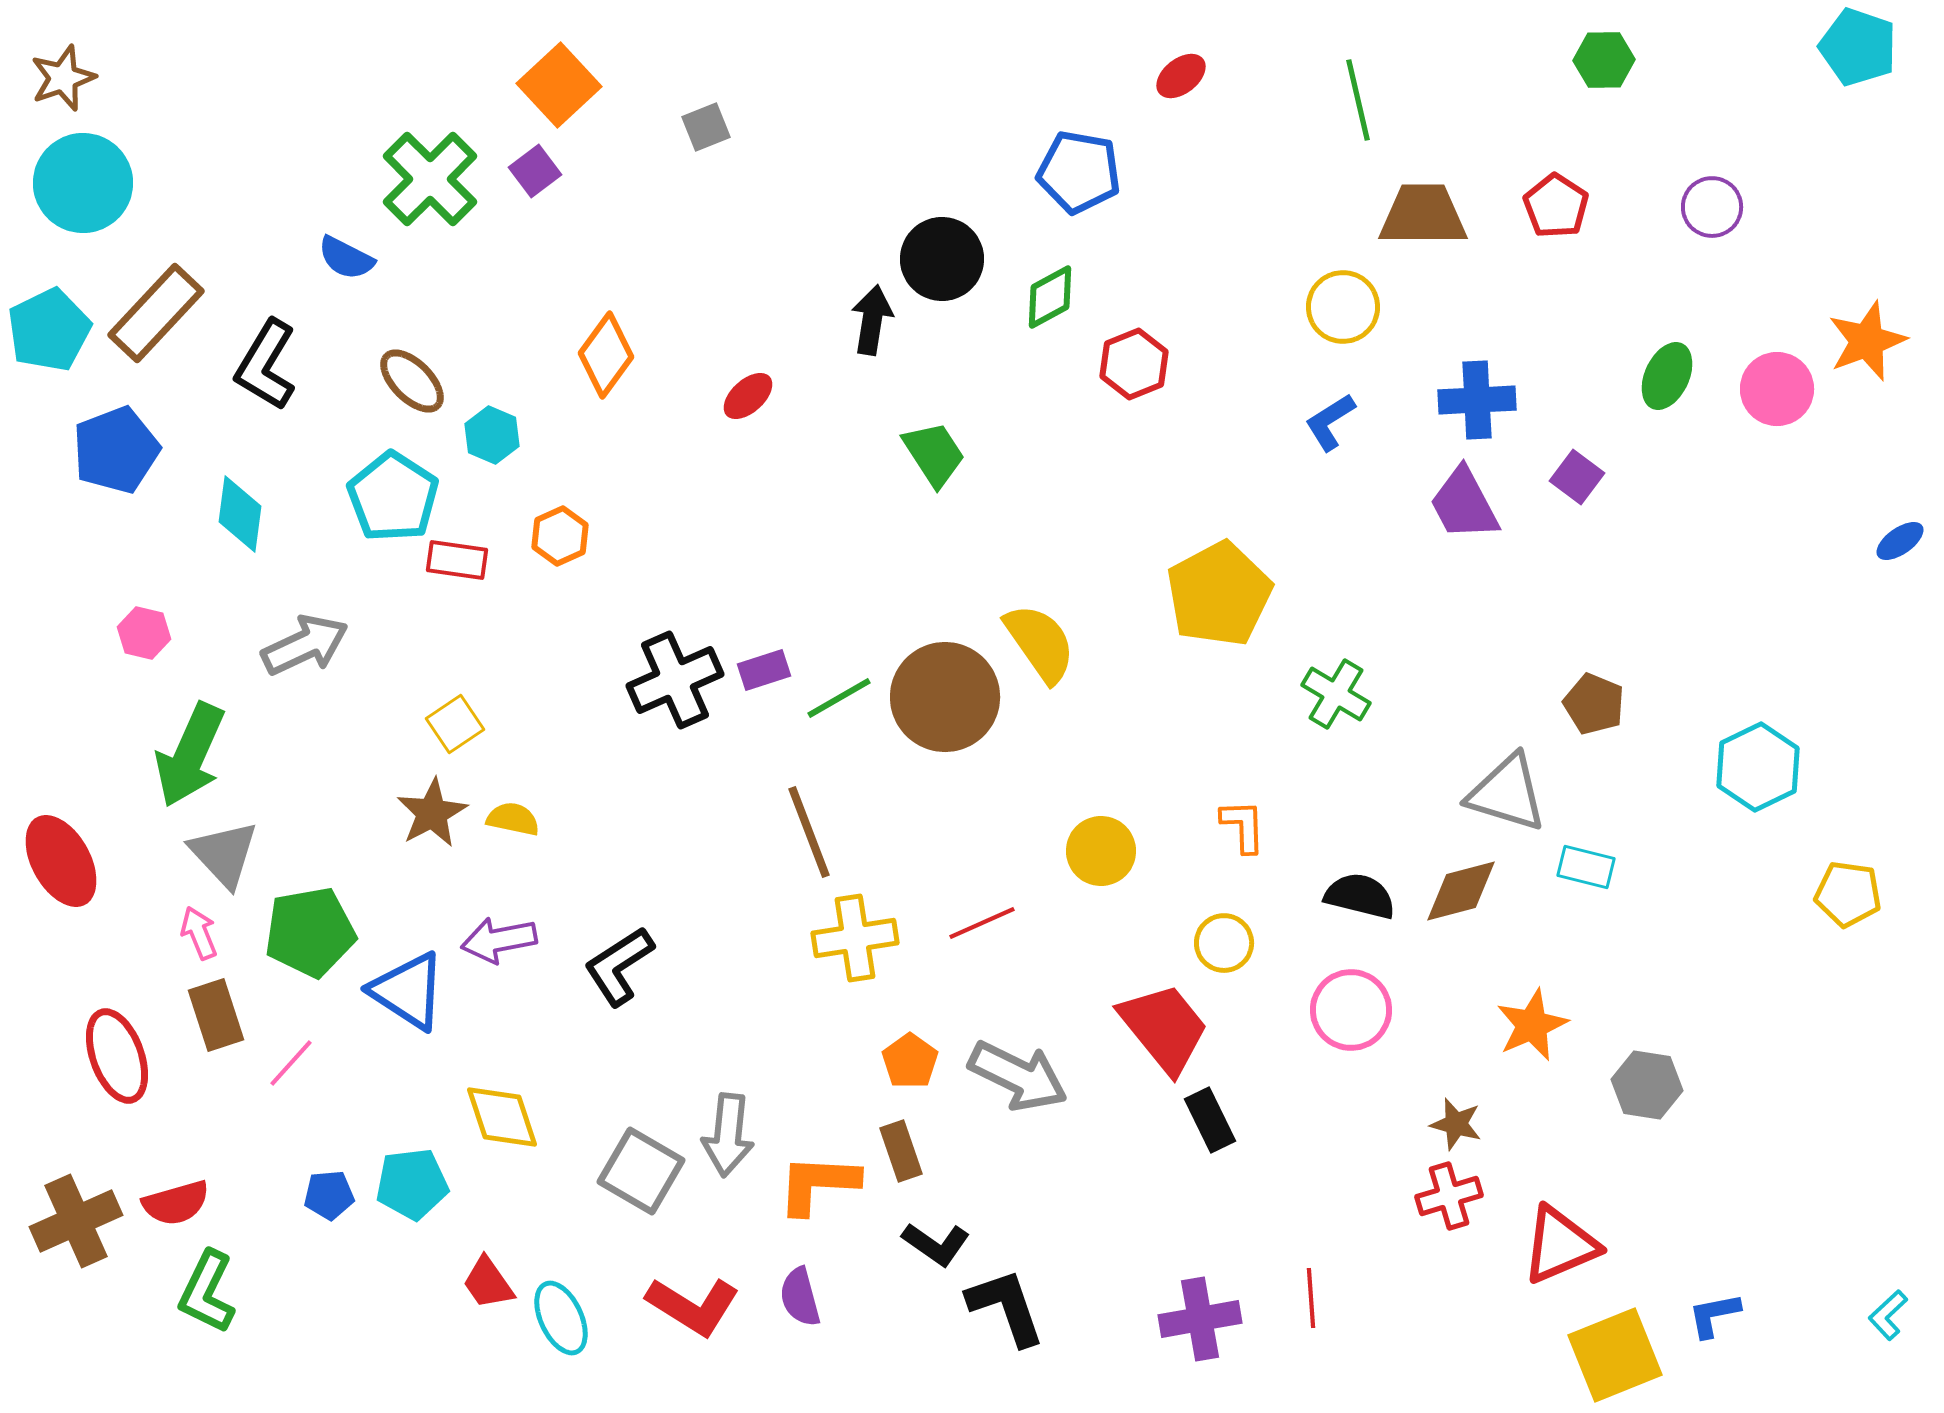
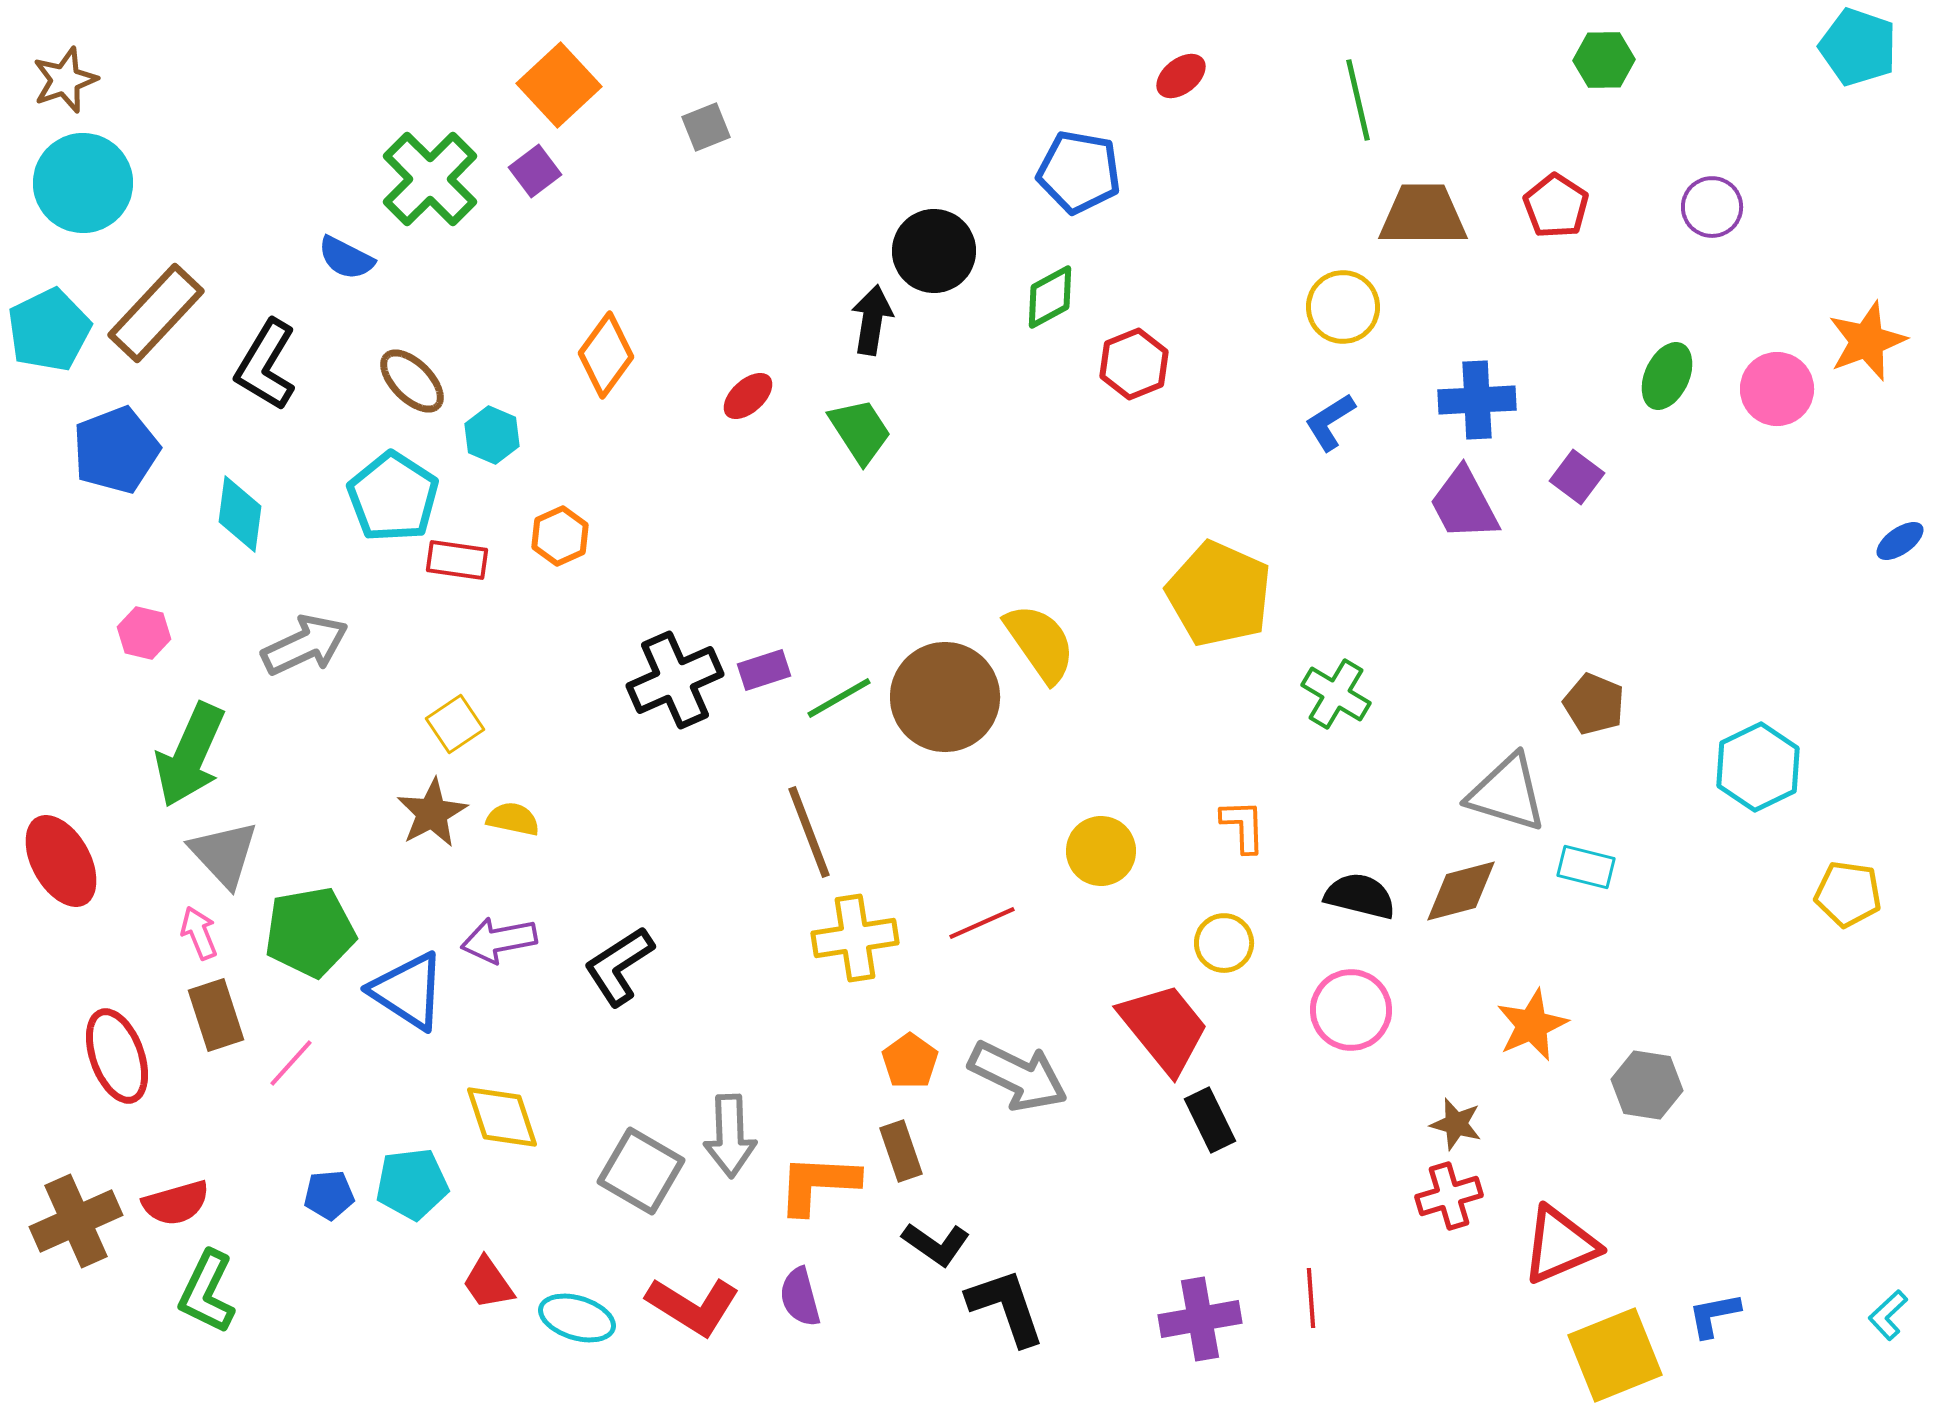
brown star at (63, 78): moved 2 px right, 2 px down
black circle at (942, 259): moved 8 px left, 8 px up
green trapezoid at (934, 454): moved 74 px left, 23 px up
yellow pentagon at (1219, 594): rotated 20 degrees counterclockwise
gray arrow at (728, 1135): moved 2 px right, 1 px down; rotated 8 degrees counterclockwise
cyan ellipse at (561, 1318): moved 16 px right; rotated 48 degrees counterclockwise
